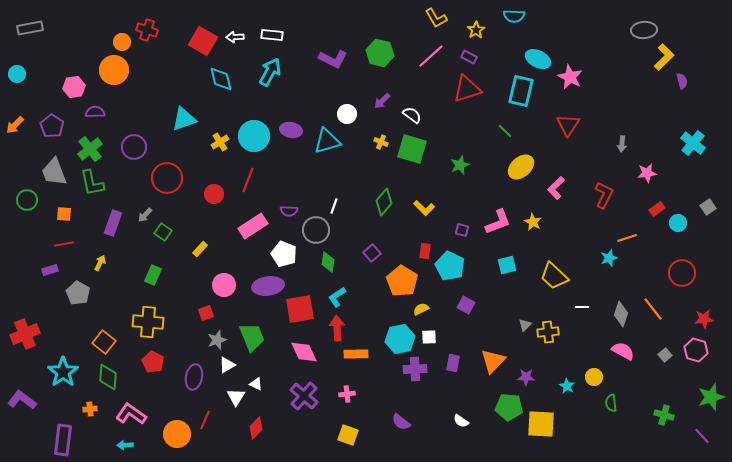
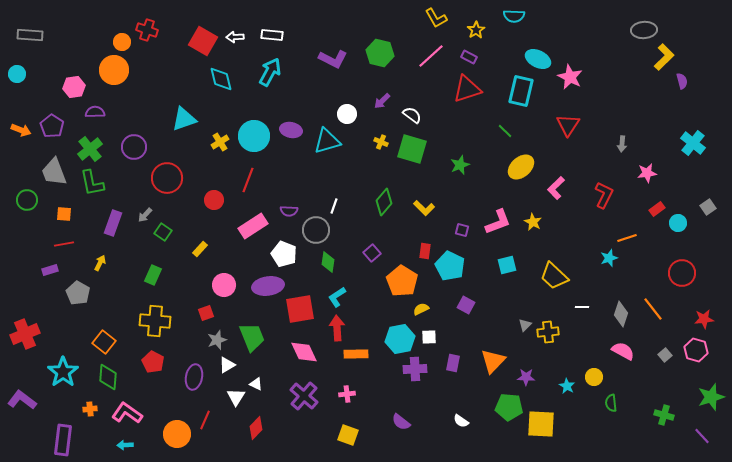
gray rectangle at (30, 28): moved 7 px down; rotated 15 degrees clockwise
orange arrow at (15, 125): moved 6 px right, 5 px down; rotated 114 degrees counterclockwise
red circle at (214, 194): moved 6 px down
yellow cross at (148, 322): moved 7 px right, 1 px up
pink L-shape at (131, 414): moved 4 px left, 1 px up
